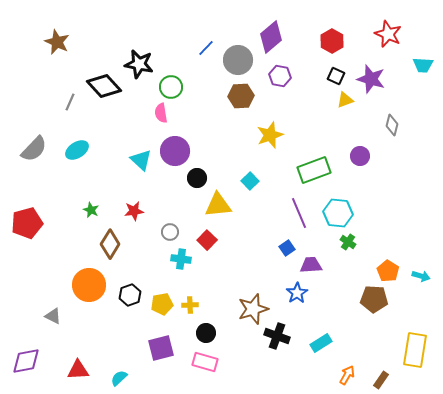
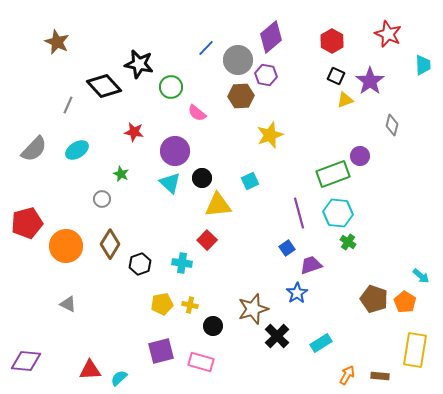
cyan trapezoid at (423, 65): rotated 95 degrees counterclockwise
purple hexagon at (280, 76): moved 14 px left, 1 px up
purple star at (371, 79): moved 1 px left, 2 px down; rotated 20 degrees clockwise
gray line at (70, 102): moved 2 px left, 3 px down
pink semicircle at (161, 113): moved 36 px right; rotated 42 degrees counterclockwise
cyan triangle at (141, 160): moved 29 px right, 23 px down
green rectangle at (314, 170): moved 19 px right, 4 px down
black circle at (197, 178): moved 5 px right
cyan square at (250, 181): rotated 18 degrees clockwise
green star at (91, 210): moved 30 px right, 36 px up
red star at (134, 211): moved 79 px up; rotated 18 degrees clockwise
purple line at (299, 213): rotated 8 degrees clockwise
gray circle at (170, 232): moved 68 px left, 33 px up
cyan cross at (181, 259): moved 1 px right, 4 px down
purple trapezoid at (311, 265): rotated 15 degrees counterclockwise
orange pentagon at (388, 271): moved 17 px right, 31 px down
cyan arrow at (421, 276): rotated 24 degrees clockwise
orange circle at (89, 285): moved 23 px left, 39 px up
black hexagon at (130, 295): moved 10 px right, 31 px up
brown pentagon at (374, 299): rotated 16 degrees clockwise
yellow cross at (190, 305): rotated 14 degrees clockwise
gray triangle at (53, 316): moved 15 px right, 12 px up
black circle at (206, 333): moved 7 px right, 7 px up
black cross at (277, 336): rotated 25 degrees clockwise
purple square at (161, 348): moved 3 px down
purple diamond at (26, 361): rotated 16 degrees clockwise
pink rectangle at (205, 362): moved 4 px left
red triangle at (78, 370): moved 12 px right
brown rectangle at (381, 380): moved 1 px left, 4 px up; rotated 60 degrees clockwise
